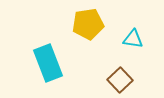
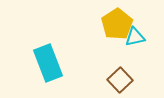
yellow pentagon: moved 29 px right; rotated 24 degrees counterclockwise
cyan triangle: moved 2 px right, 2 px up; rotated 20 degrees counterclockwise
